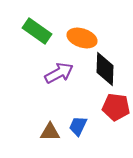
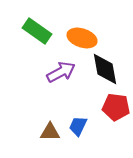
black diamond: rotated 12 degrees counterclockwise
purple arrow: moved 2 px right, 1 px up
